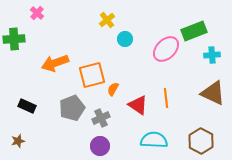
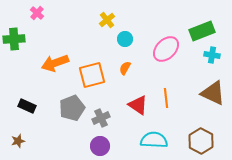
green rectangle: moved 8 px right
cyan cross: rotated 14 degrees clockwise
orange semicircle: moved 12 px right, 21 px up
